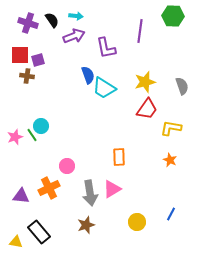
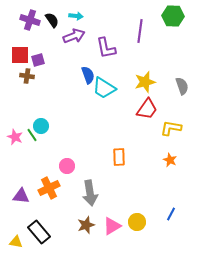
purple cross: moved 2 px right, 3 px up
pink star: rotated 28 degrees counterclockwise
pink triangle: moved 37 px down
